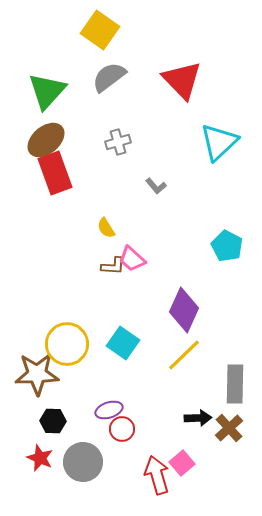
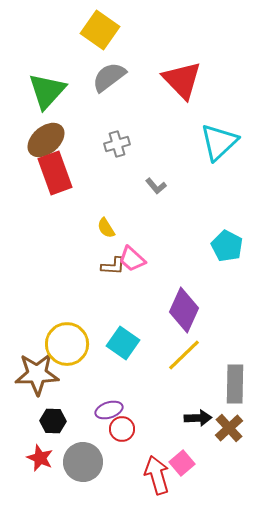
gray cross: moved 1 px left, 2 px down
